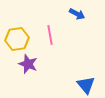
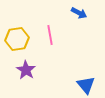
blue arrow: moved 2 px right, 1 px up
purple star: moved 2 px left, 6 px down; rotated 12 degrees clockwise
